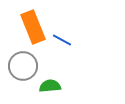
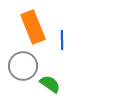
blue line: rotated 60 degrees clockwise
green semicircle: moved 2 px up; rotated 40 degrees clockwise
